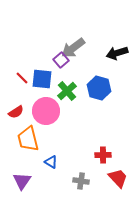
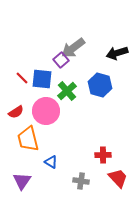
blue hexagon: moved 1 px right, 3 px up
